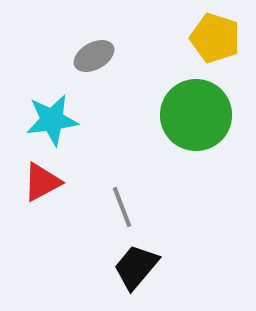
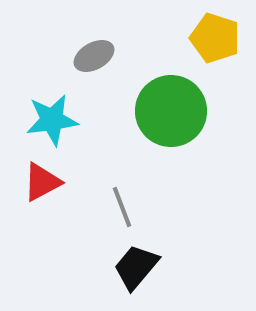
green circle: moved 25 px left, 4 px up
